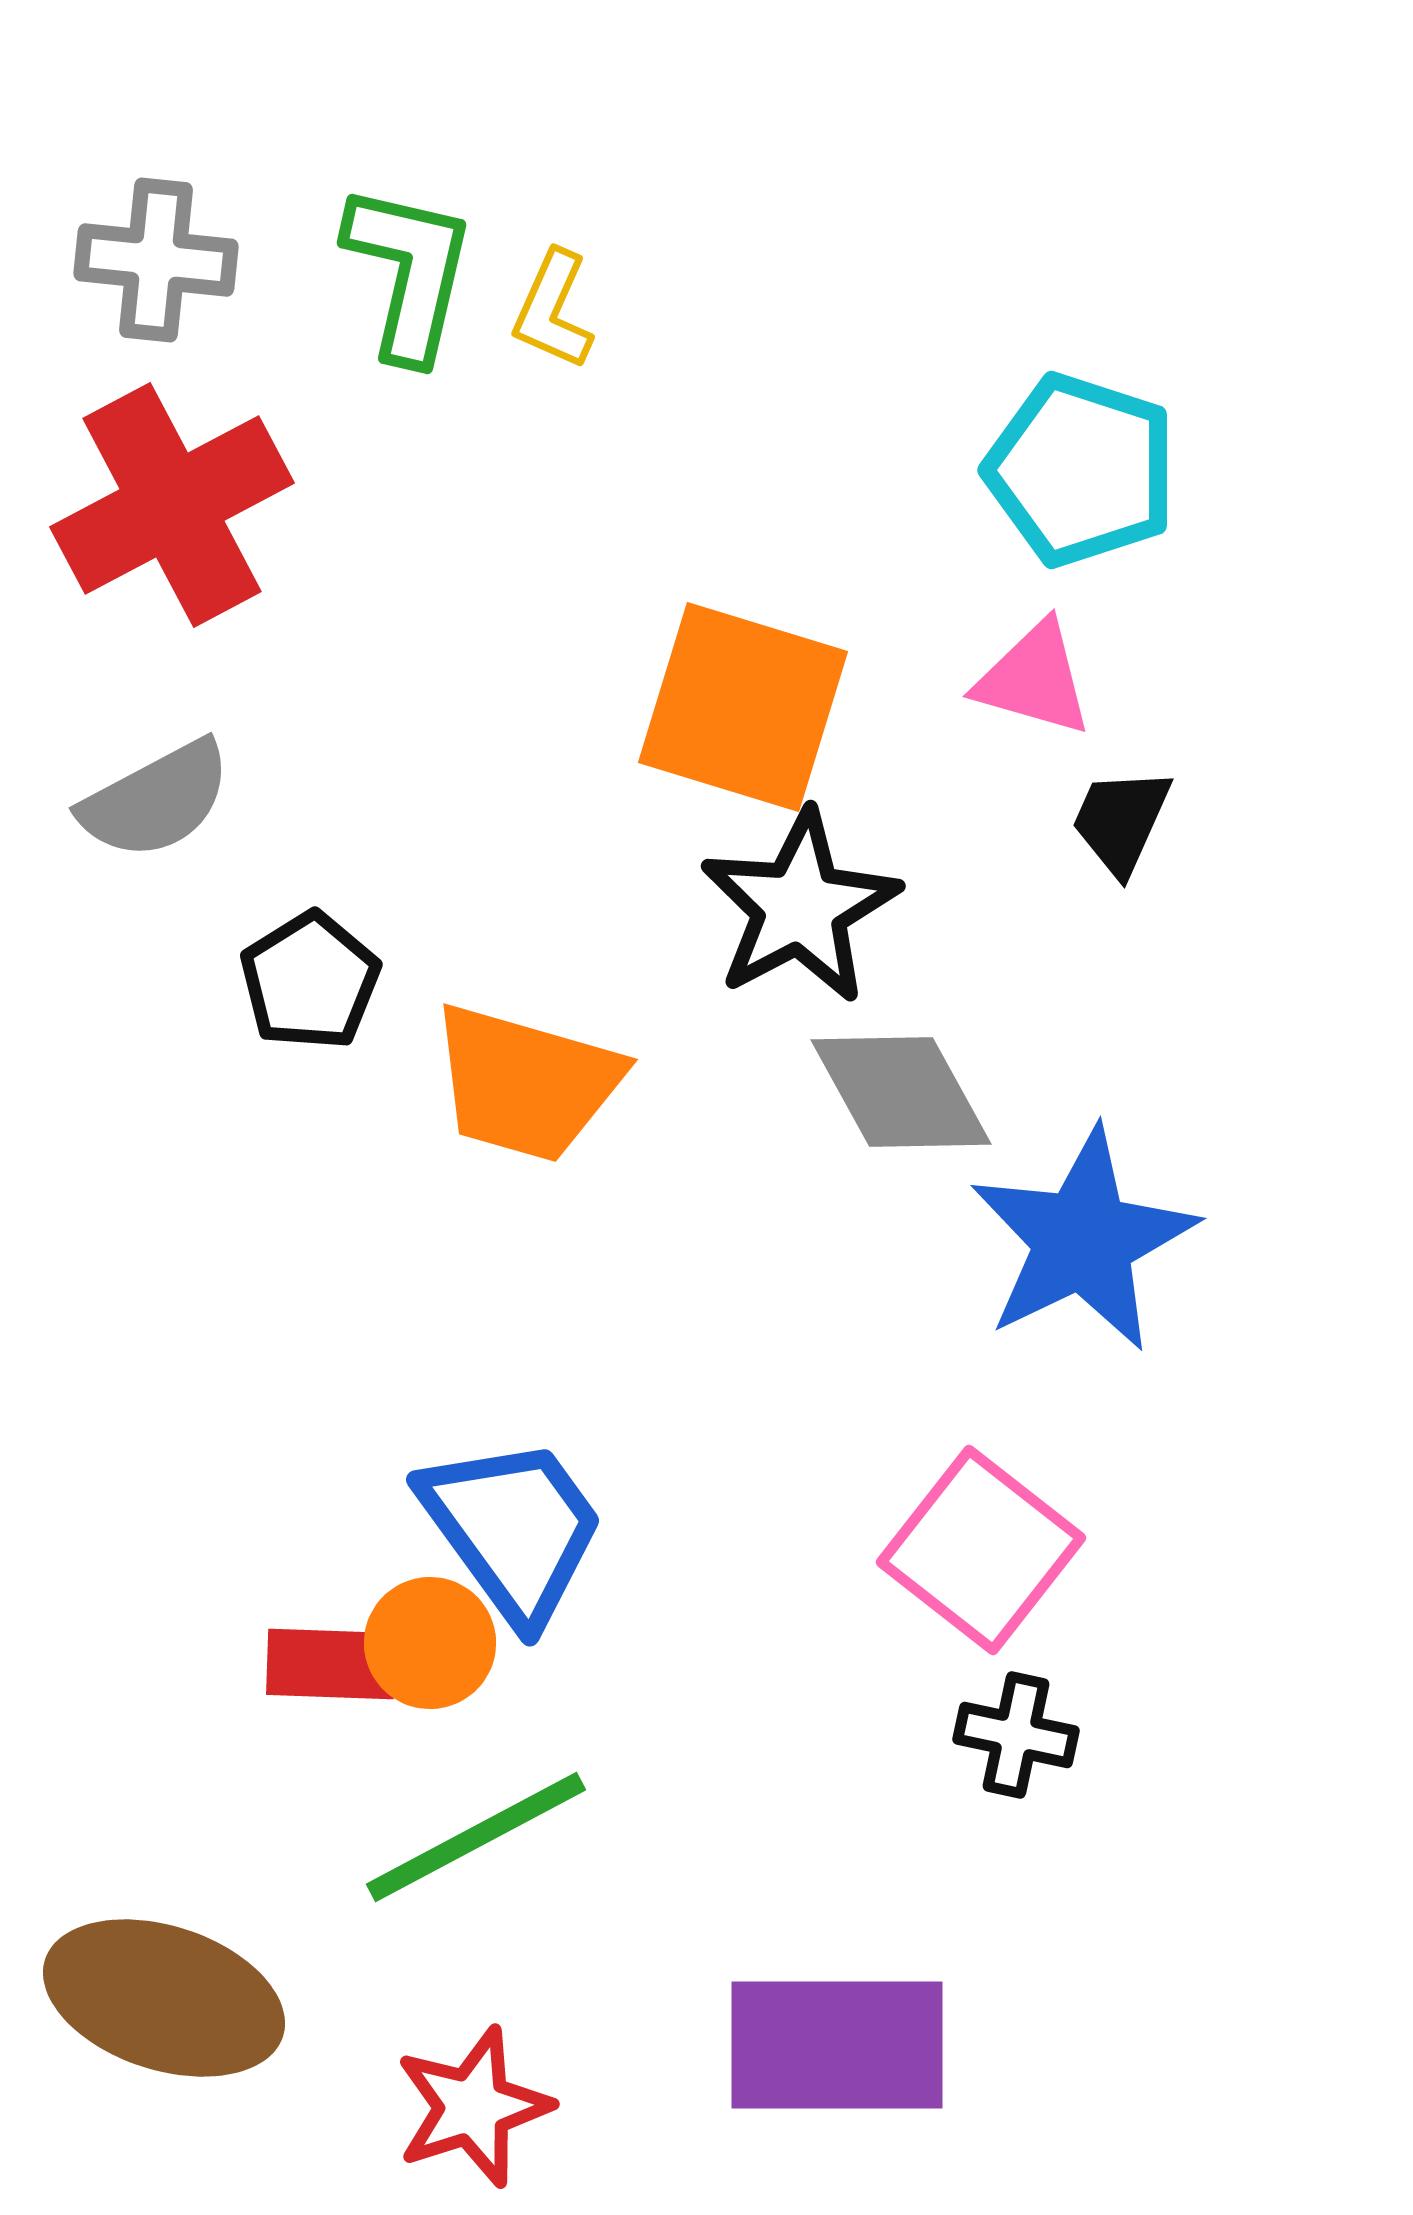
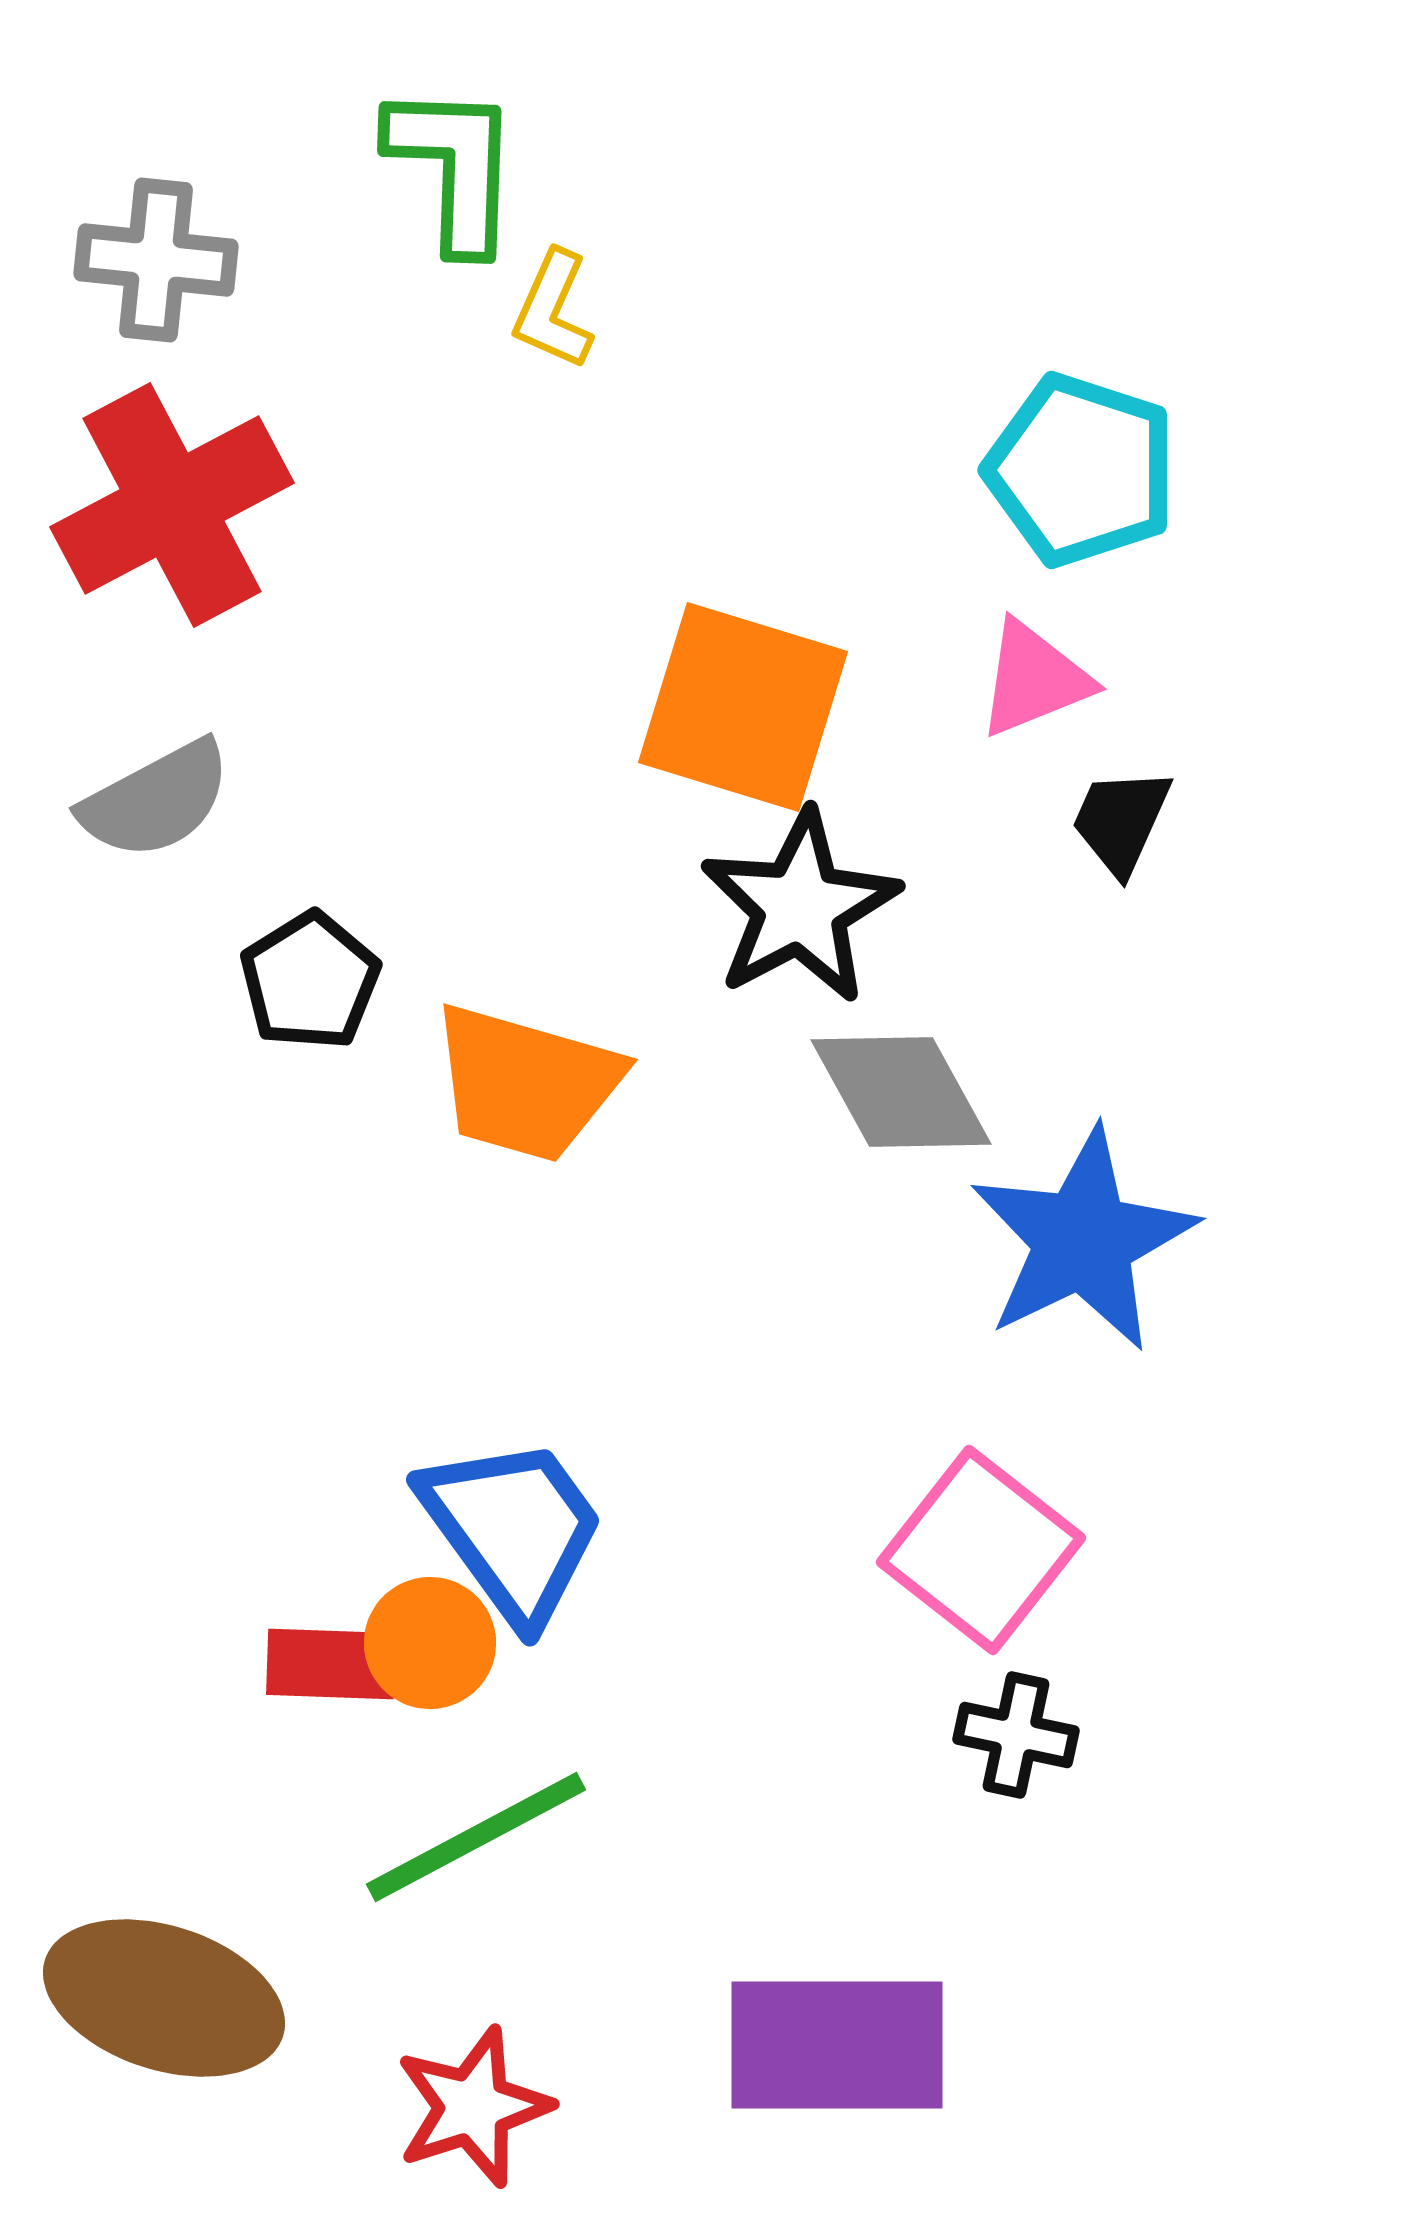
green L-shape: moved 45 px right, 105 px up; rotated 11 degrees counterclockwise
pink triangle: rotated 38 degrees counterclockwise
